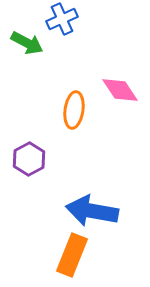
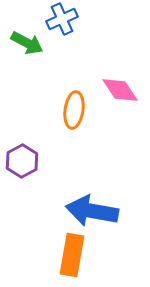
purple hexagon: moved 7 px left, 2 px down
orange rectangle: rotated 12 degrees counterclockwise
